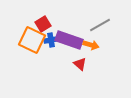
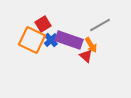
blue cross: rotated 32 degrees counterclockwise
orange arrow: rotated 42 degrees clockwise
red triangle: moved 6 px right, 8 px up
